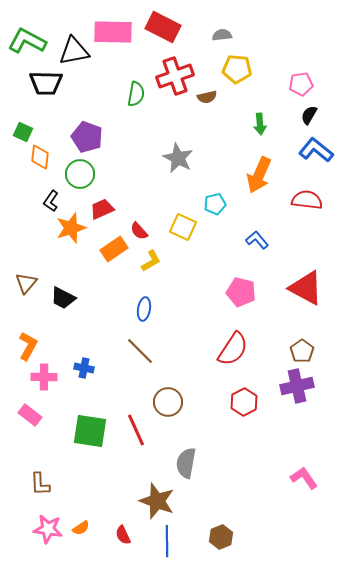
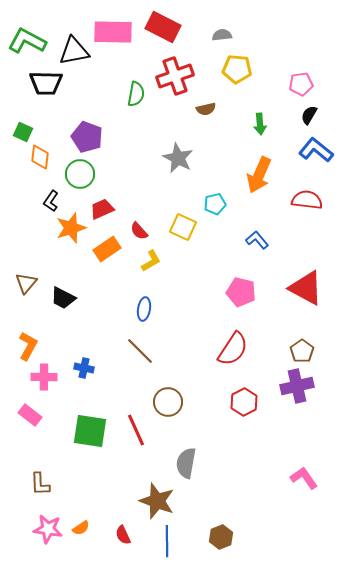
brown semicircle at (207, 97): moved 1 px left, 12 px down
orange rectangle at (114, 249): moved 7 px left
